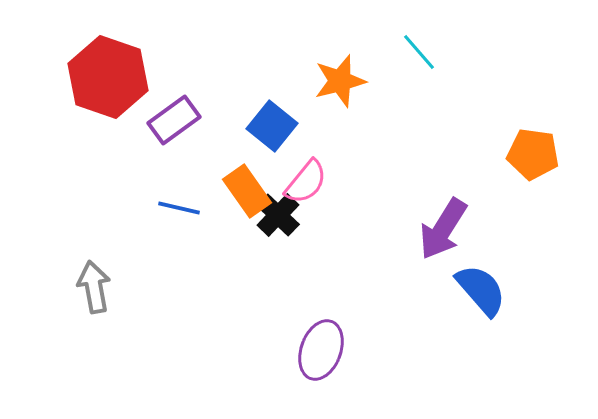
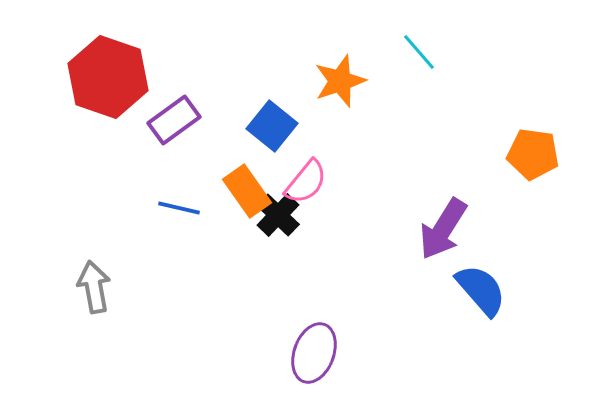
orange star: rotated 4 degrees counterclockwise
purple ellipse: moved 7 px left, 3 px down
